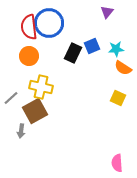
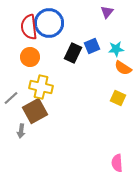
orange circle: moved 1 px right, 1 px down
